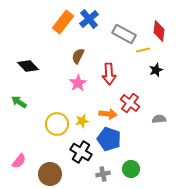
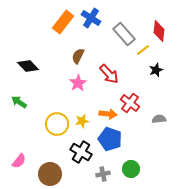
blue cross: moved 2 px right, 1 px up; rotated 18 degrees counterclockwise
gray rectangle: rotated 20 degrees clockwise
yellow line: rotated 24 degrees counterclockwise
red arrow: rotated 40 degrees counterclockwise
blue pentagon: moved 1 px right
